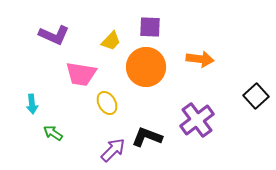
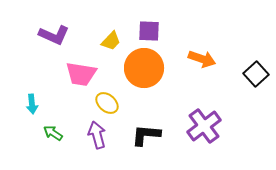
purple square: moved 1 px left, 4 px down
orange arrow: moved 2 px right; rotated 12 degrees clockwise
orange circle: moved 2 px left, 1 px down
black square: moved 22 px up
yellow ellipse: rotated 20 degrees counterclockwise
purple cross: moved 7 px right, 6 px down
black L-shape: moved 1 px left, 2 px up; rotated 16 degrees counterclockwise
purple arrow: moved 16 px left, 15 px up; rotated 60 degrees counterclockwise
